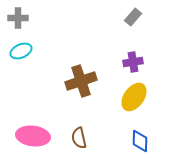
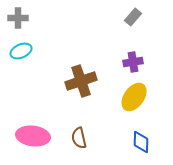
blue diamond: moved 1 px right, 1 px down
